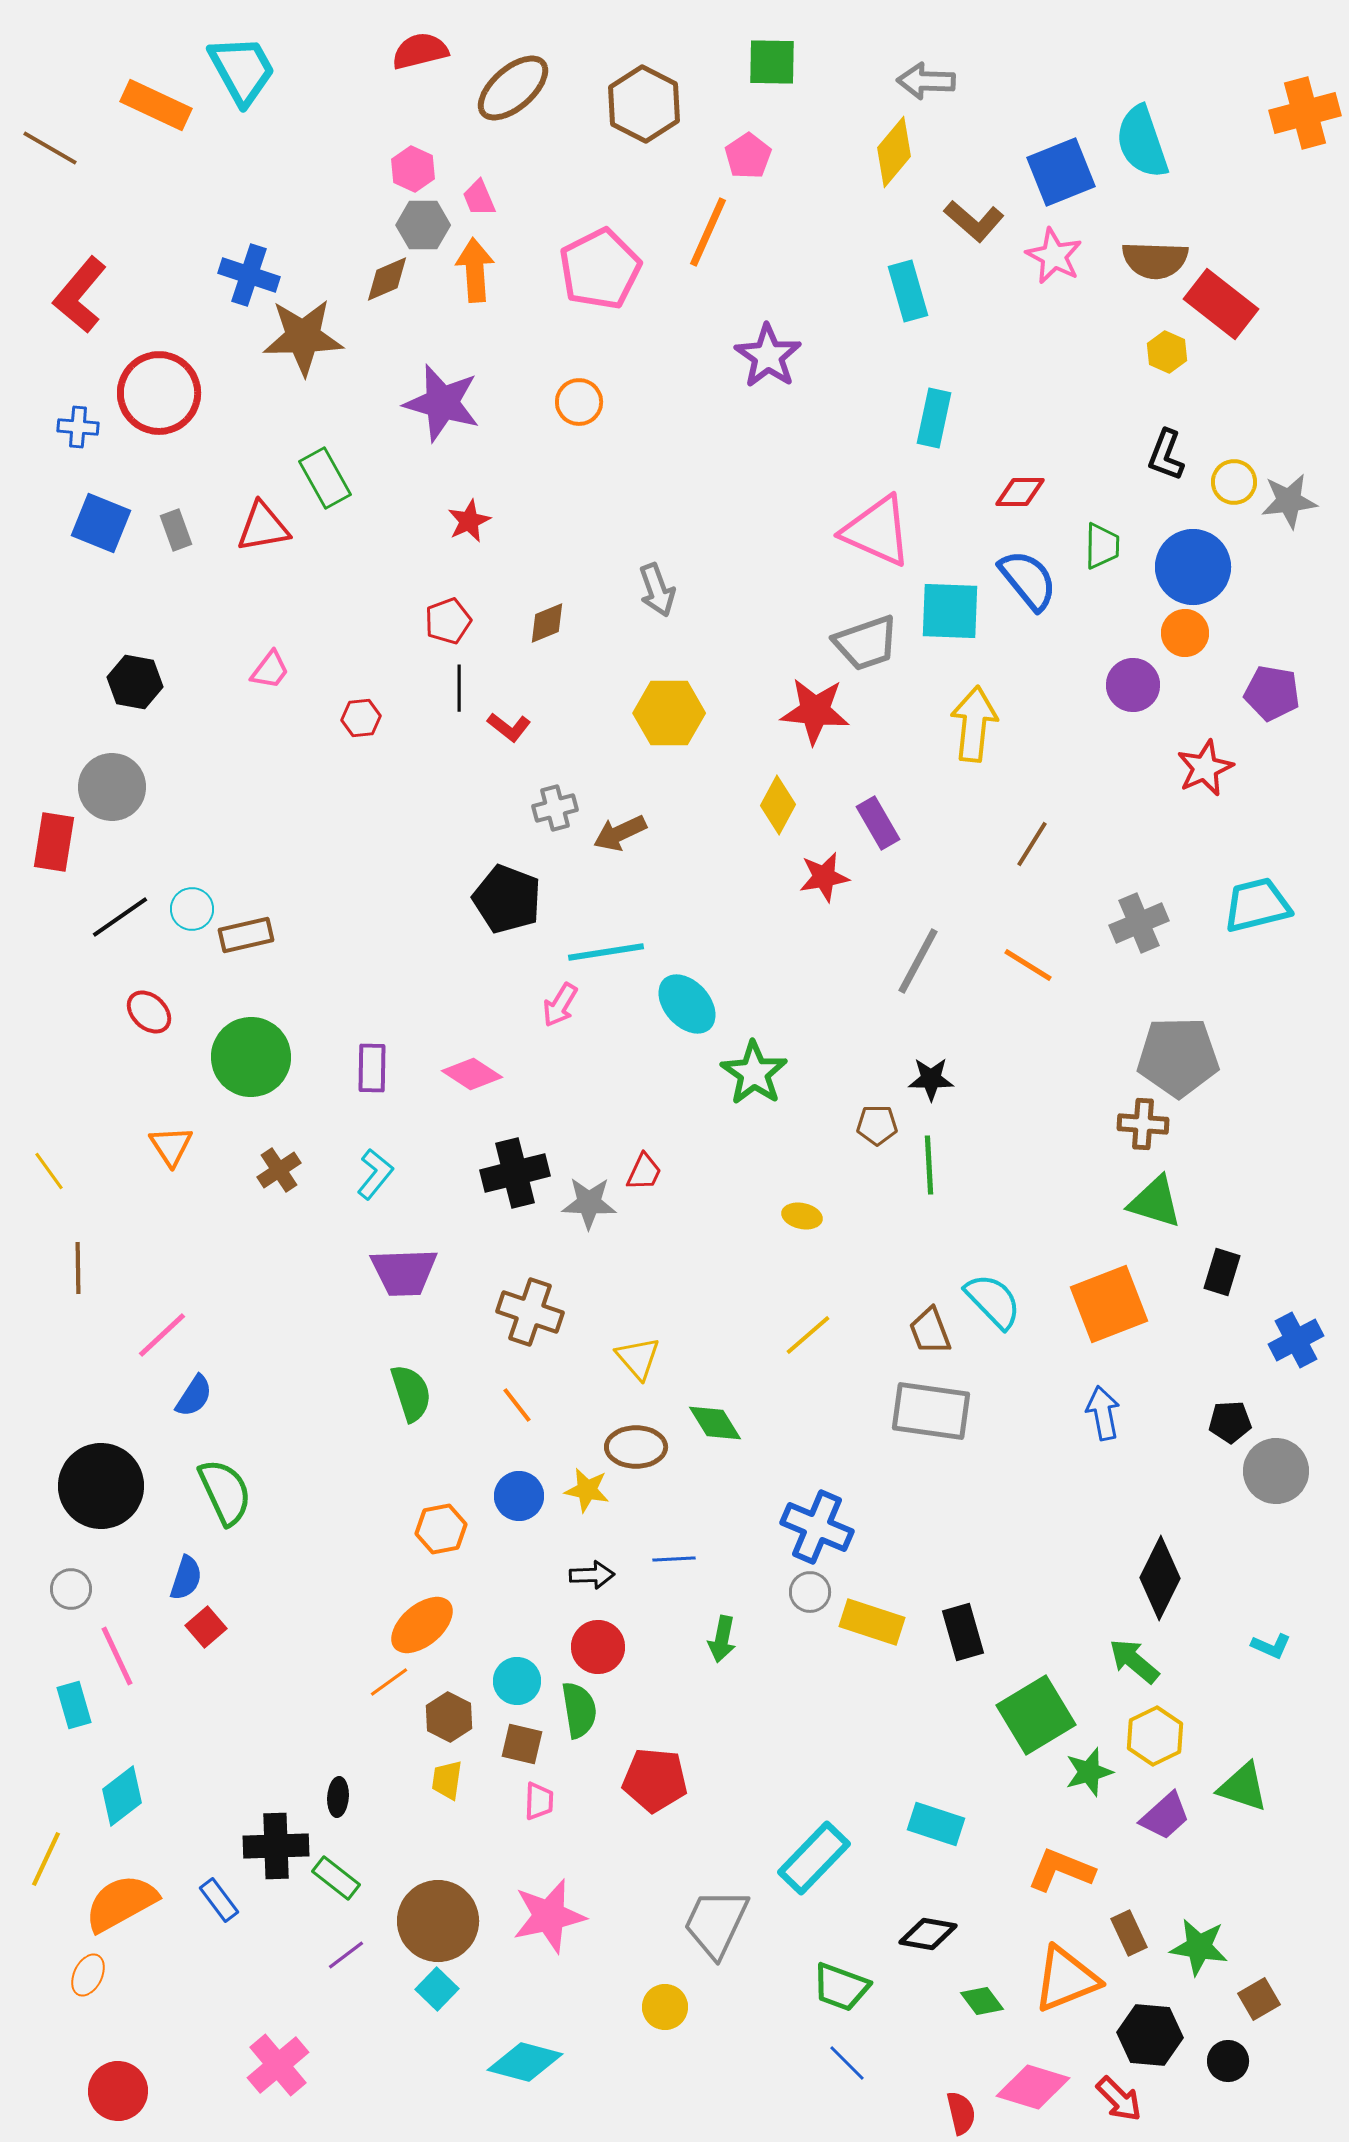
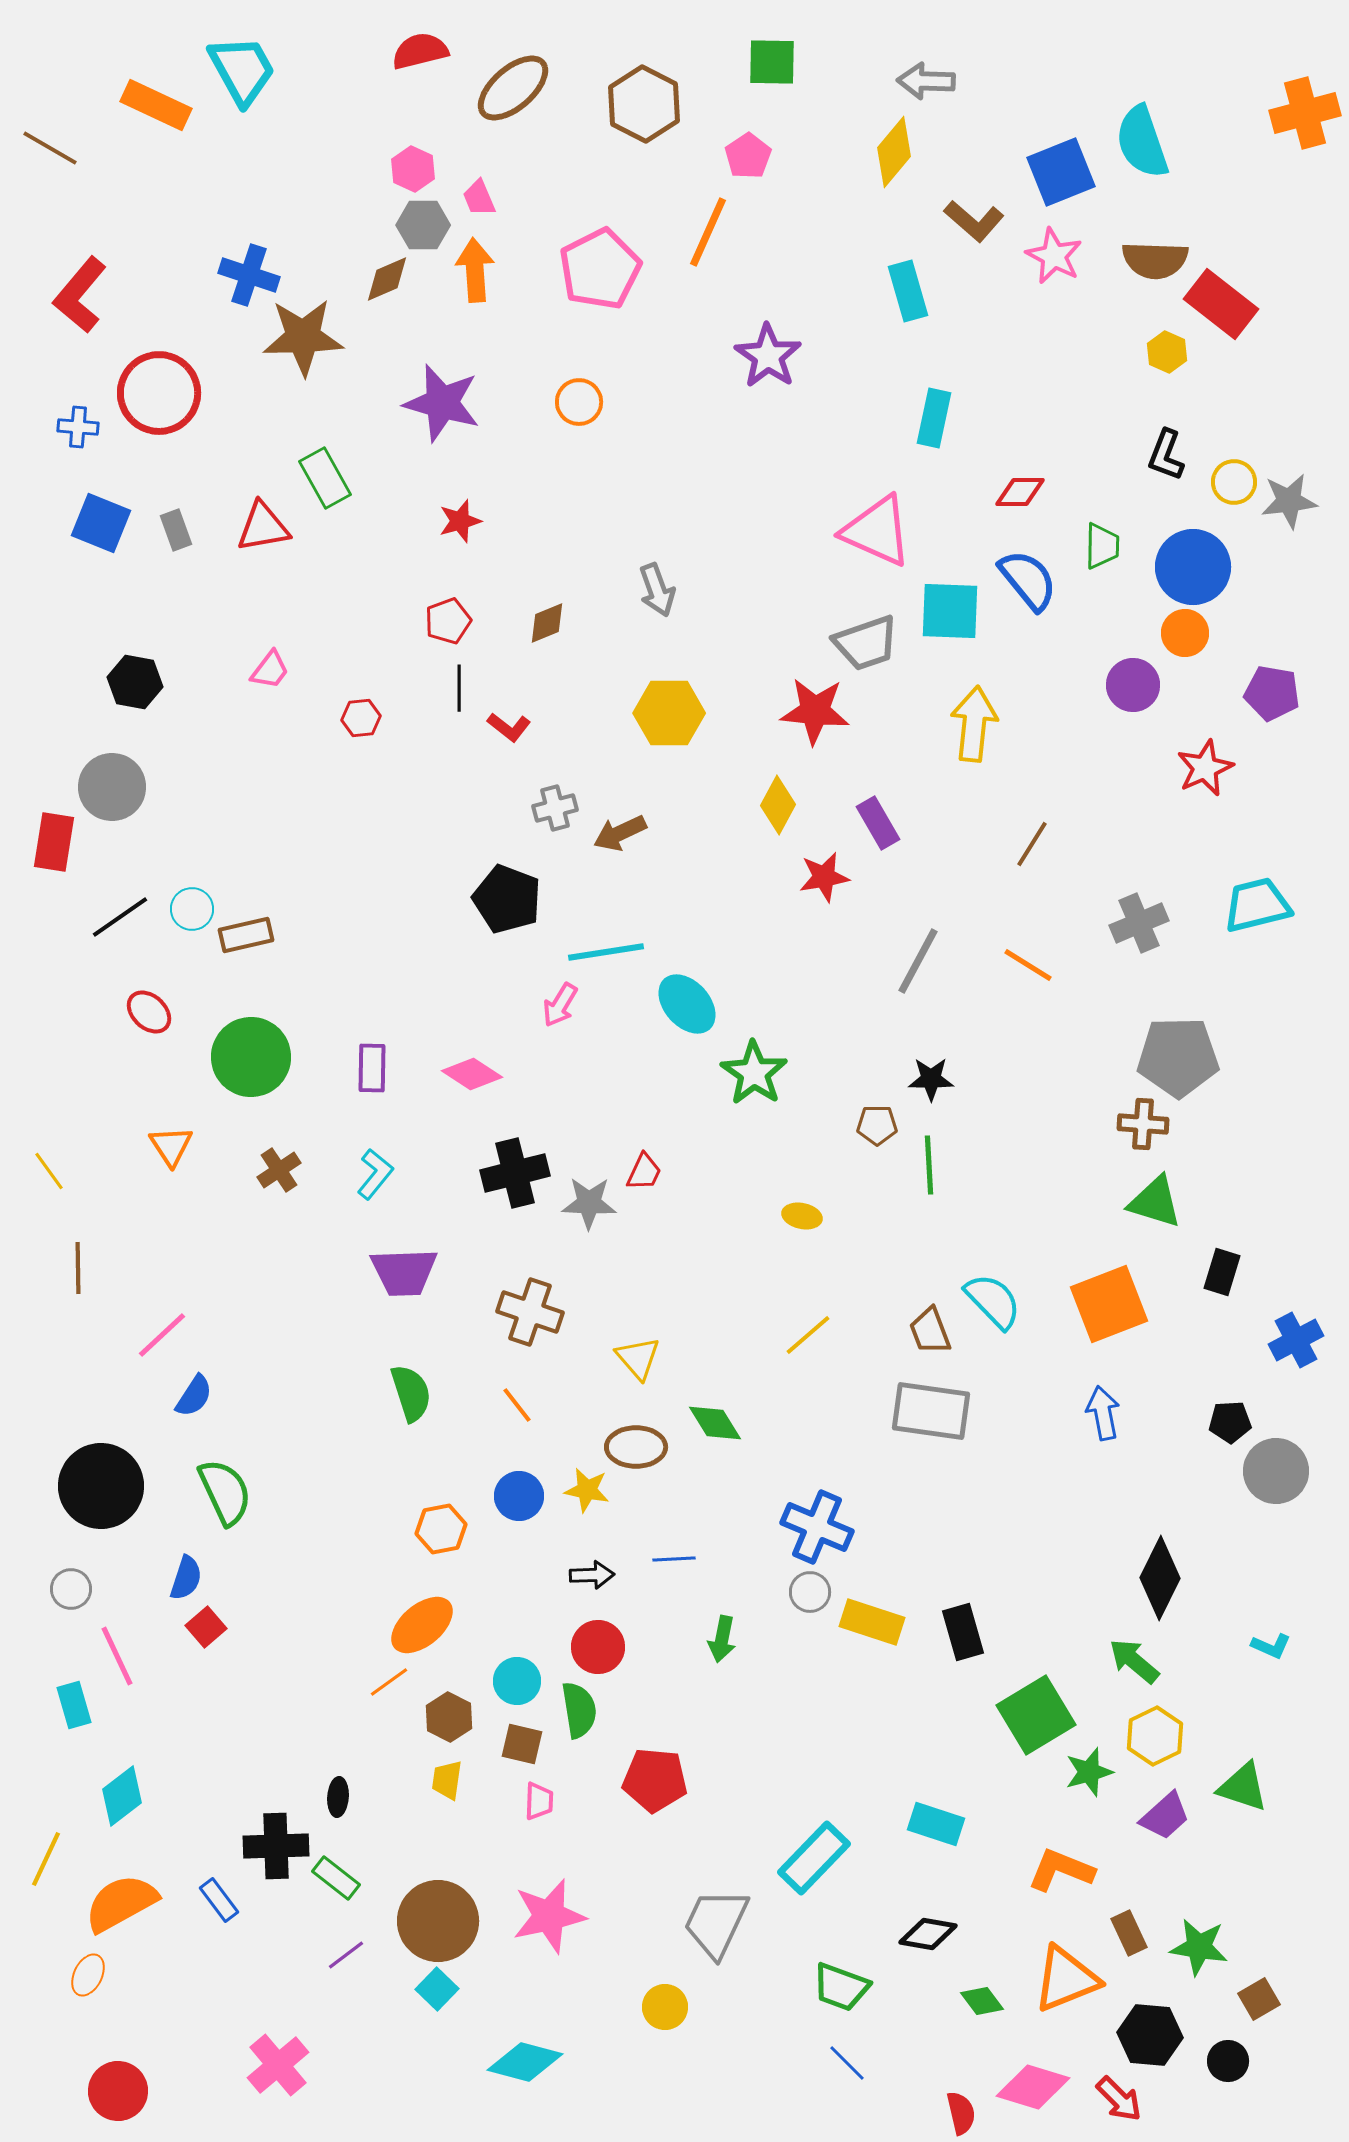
red star at (469, 521): moved 9 px left; rotated 9 degrees clockwise
